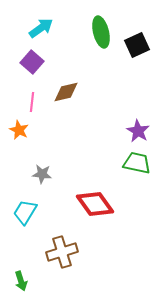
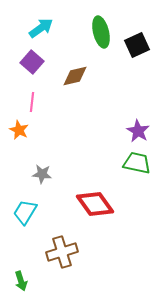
brown diamond: moved 9 px right, 16 px up
